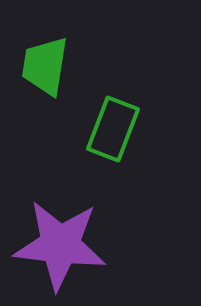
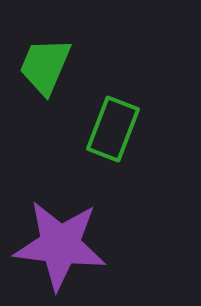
green trapezoid: rotated 14 degrees clockwise
